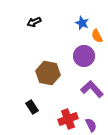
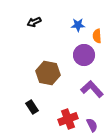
blue star: moved 4 px left, 2 px down; rotated 24 degrees counterclockwise
orange semicircle: rotated 24 degrees clockwise
purple circle: moved 1 px up
purple semicircle: moved 1 px right
